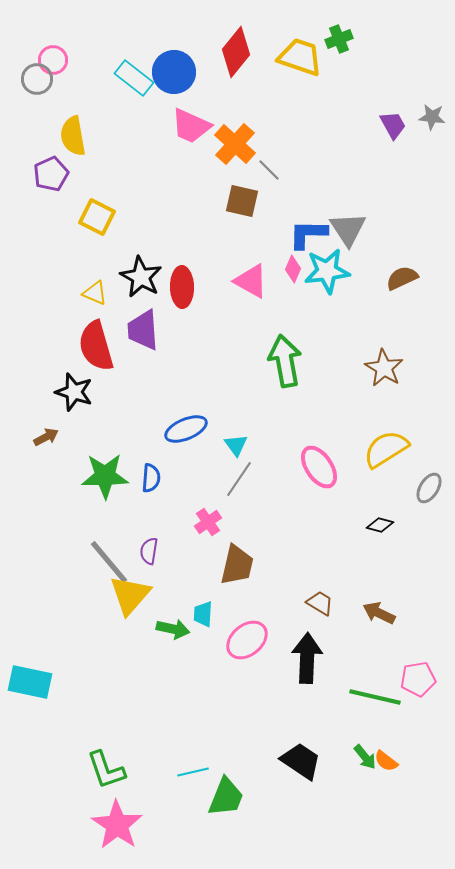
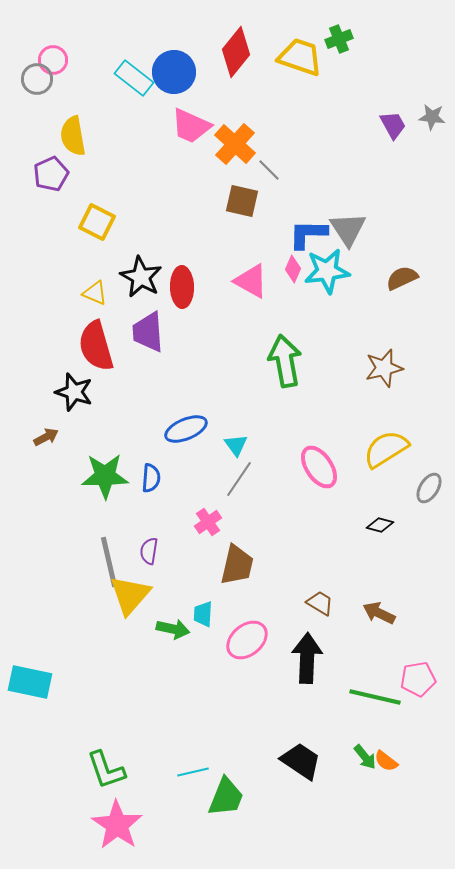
yellow square at (97, 217): moved 5 px down
purple trapezoid at (143, 330): moved 5 px right, 2 px down
brown star at (384, 368): rotated 27 degrees clockwise
gray line at (109, 562): rotated 27 degrees clockwise
